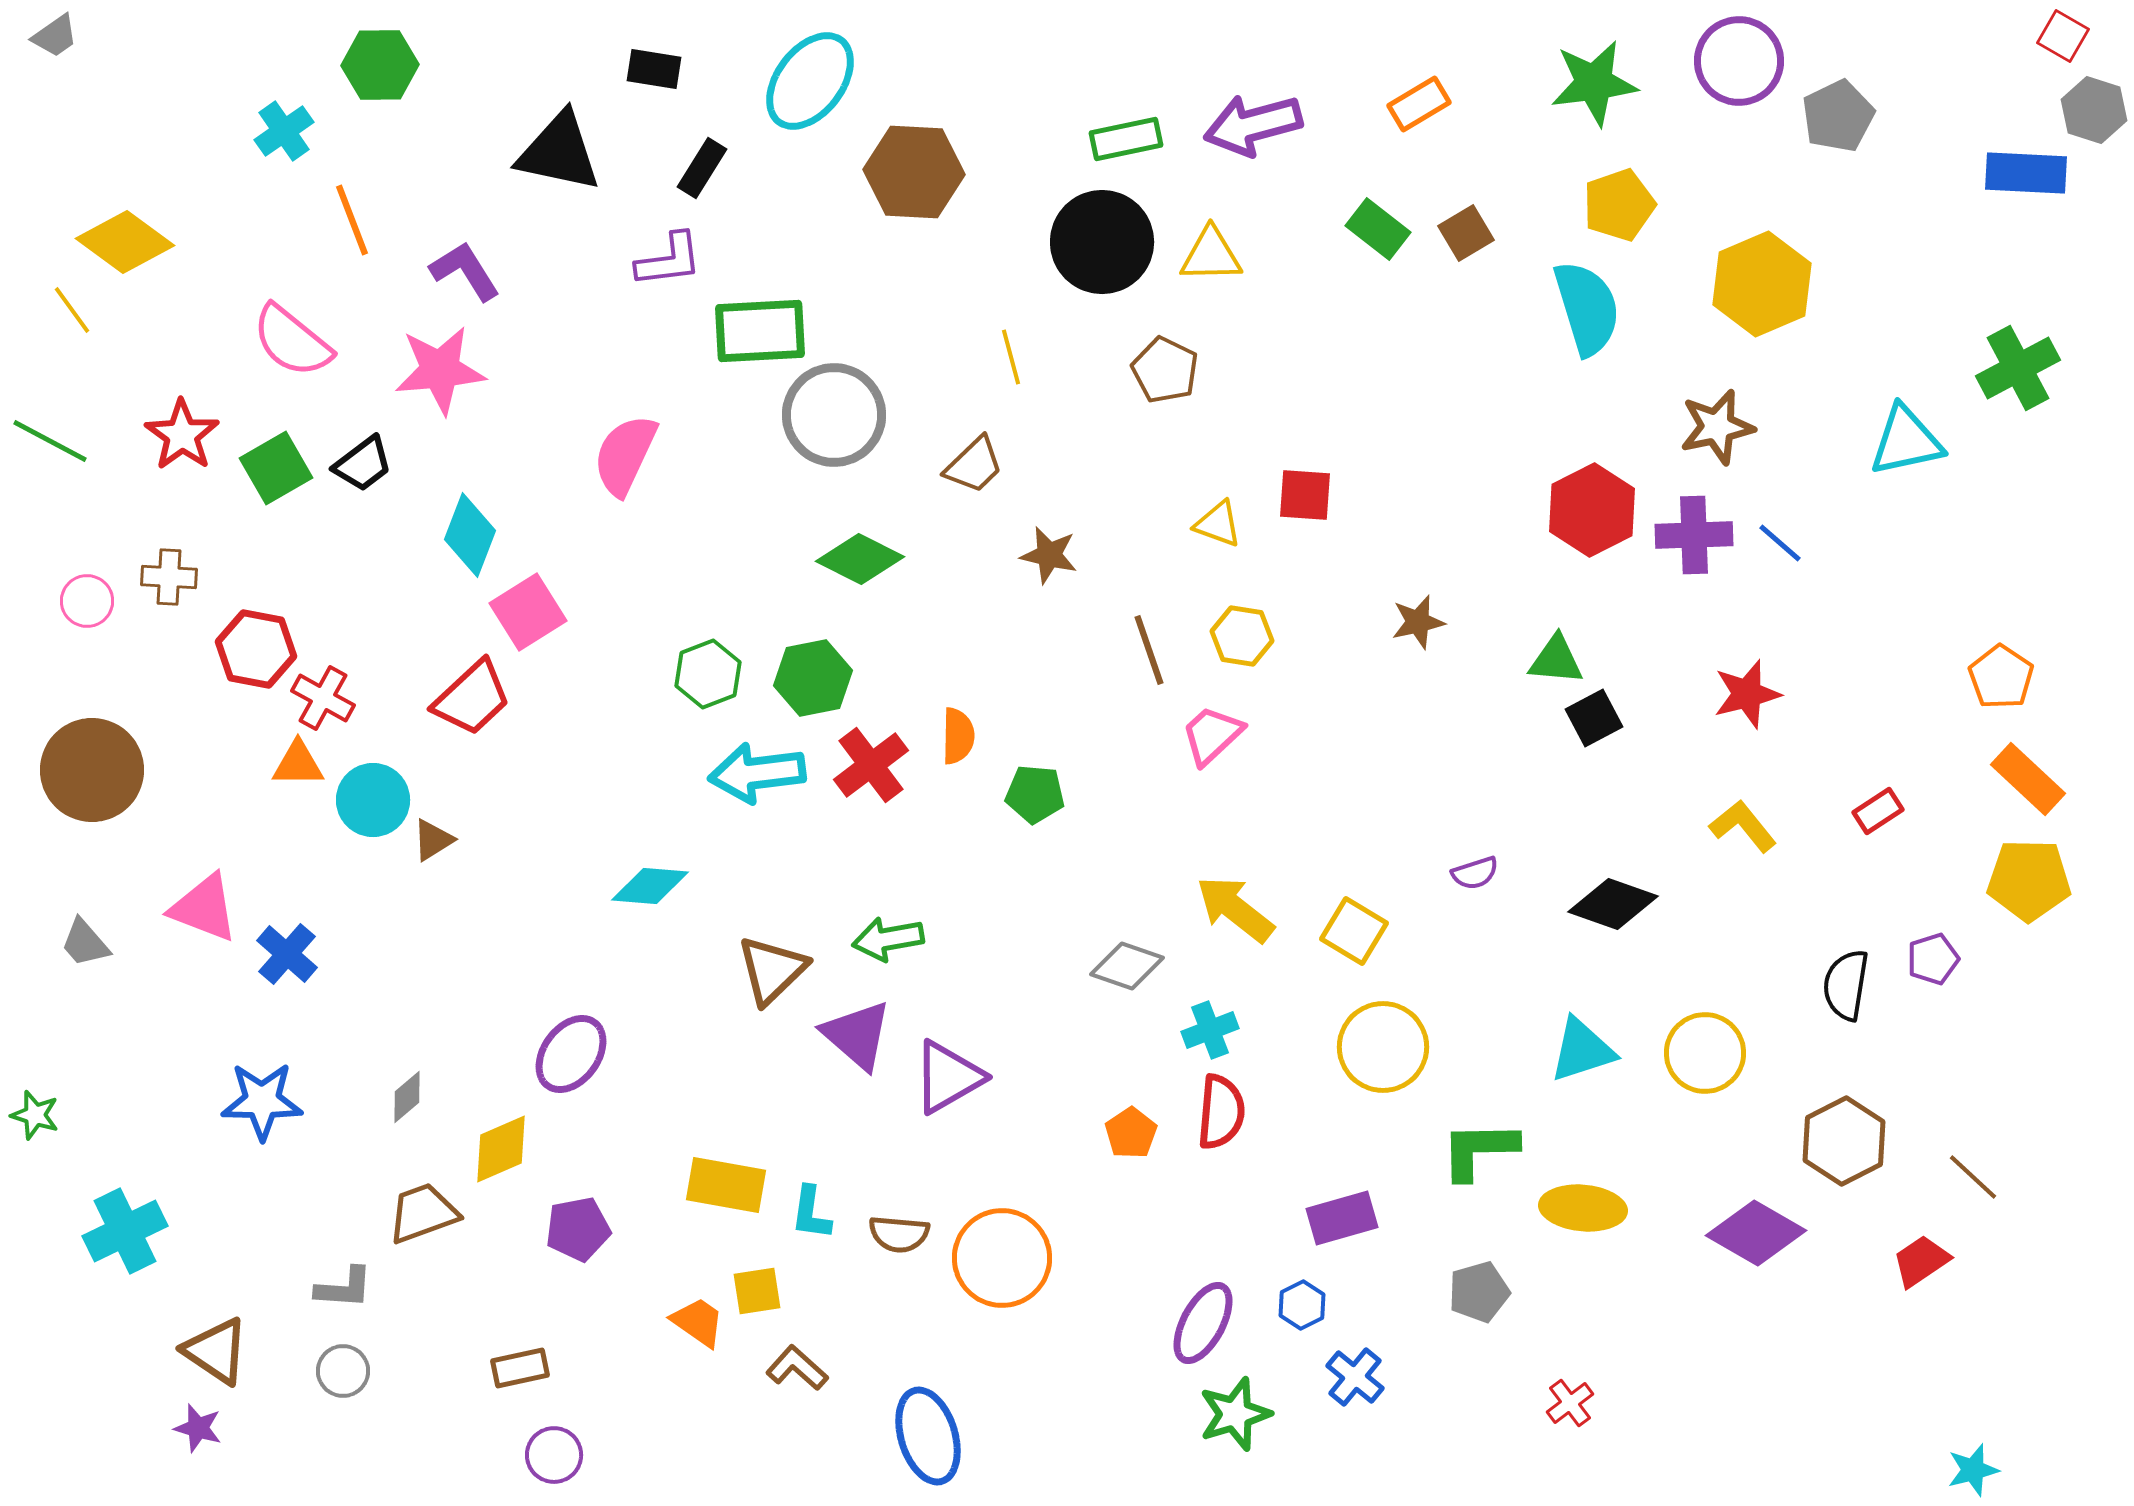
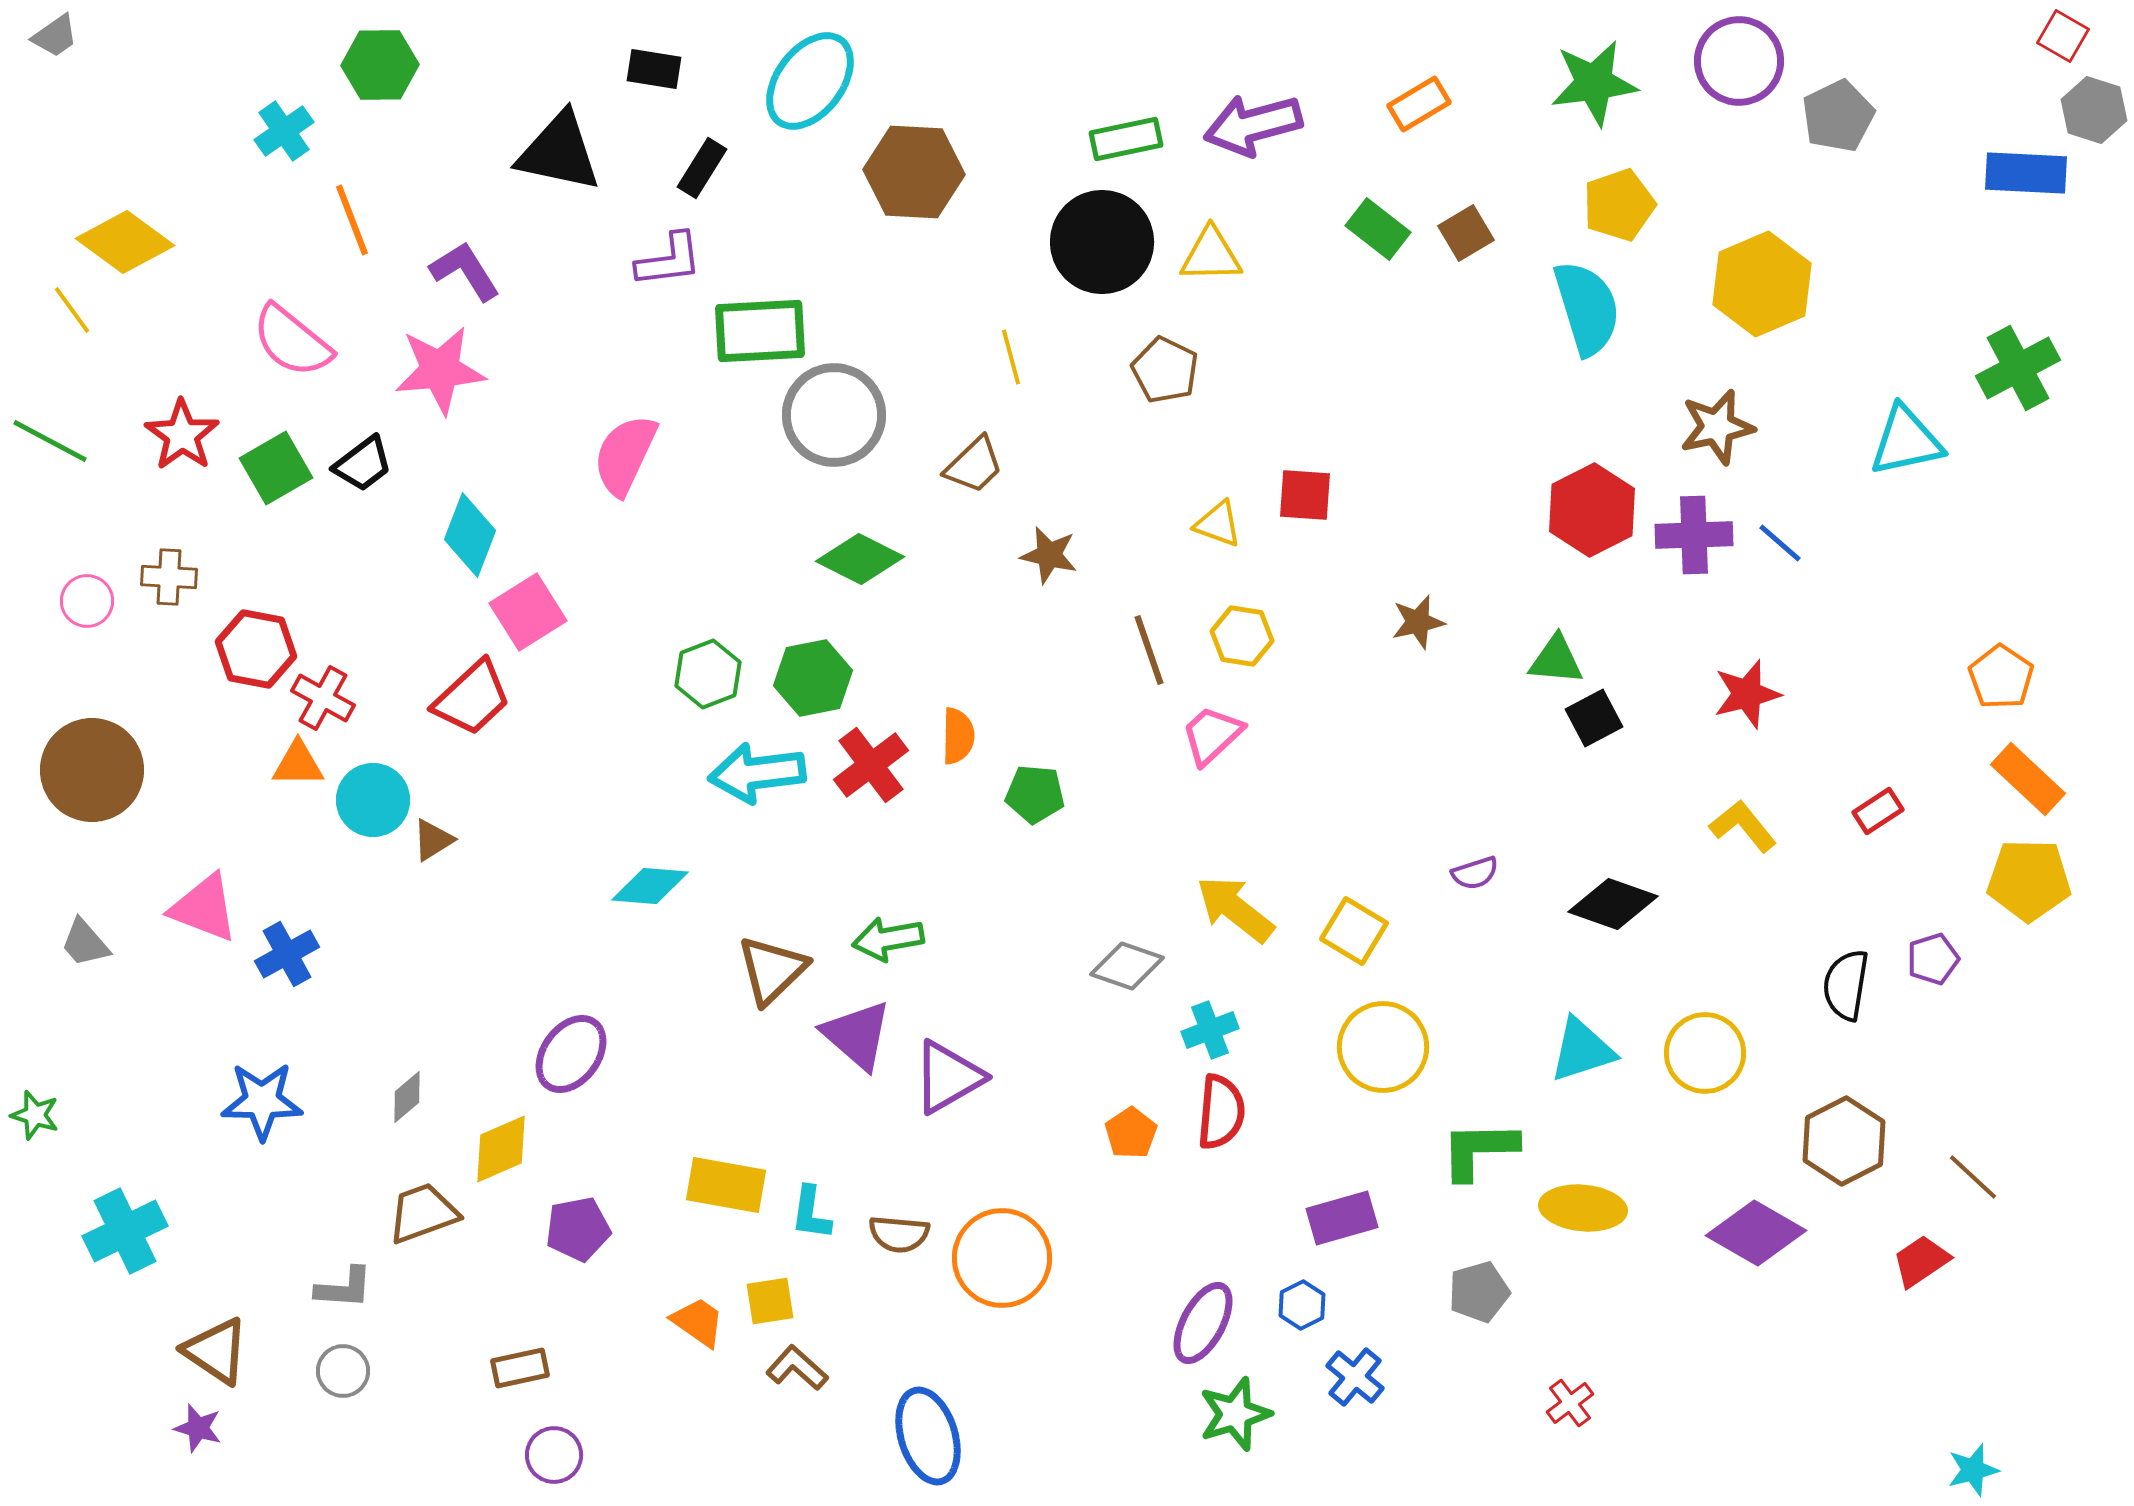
blue cross at (287, 954): rotated 20 degrees clockwise
yellow square at (757, 1291): moved 13 px right, 10 px down
